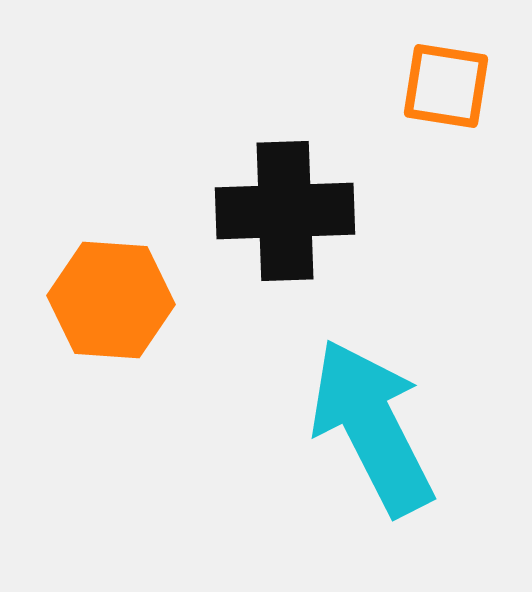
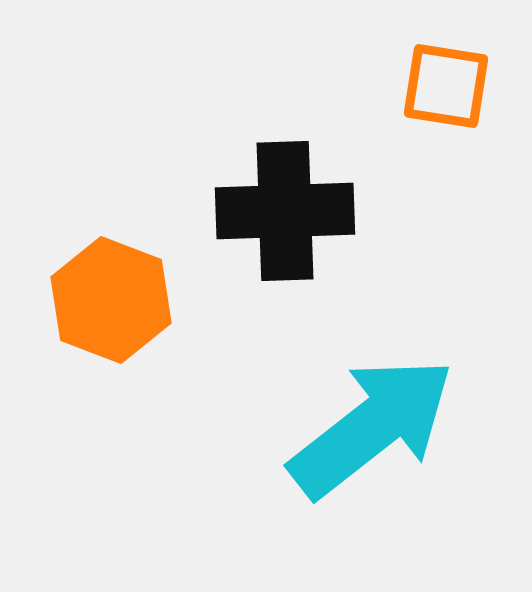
orange hexagon: rotated 17 degrees clockwise
cyan arrow: rotated 79 degrees clockwise
